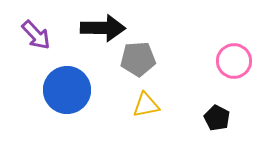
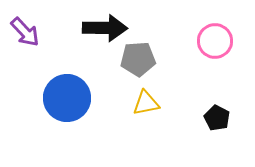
black arrow: moved 2 px right
purple arrow: moved 11 px left, 3 px up
pink circle: moved 19 px left, 20 px up
blue circle: moved 8 px down
yellow triangle: moved 2 px up
